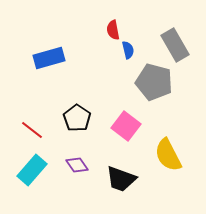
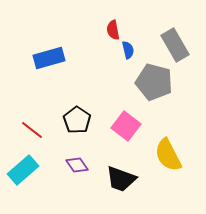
black pentagon: moved 2 px down
cyan rectangle: moved 9 px left; rotated 8 degrees clockwise
